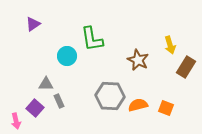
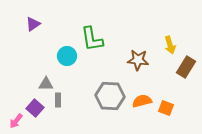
brown star: rotated 20 degrees counterclockwise
gray rectangle: moved 1 px left, 1 px up; rotated 24 degrees clockwise
orange semicircle: moved 4 px right, 4 px up
pink arrow: rotated 49 degrees clockwise
